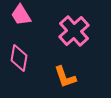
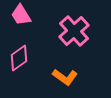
pink diamond: rotated 44 degrees clockwise
orange L-shape: rotated 35 degrees counterclockwise
